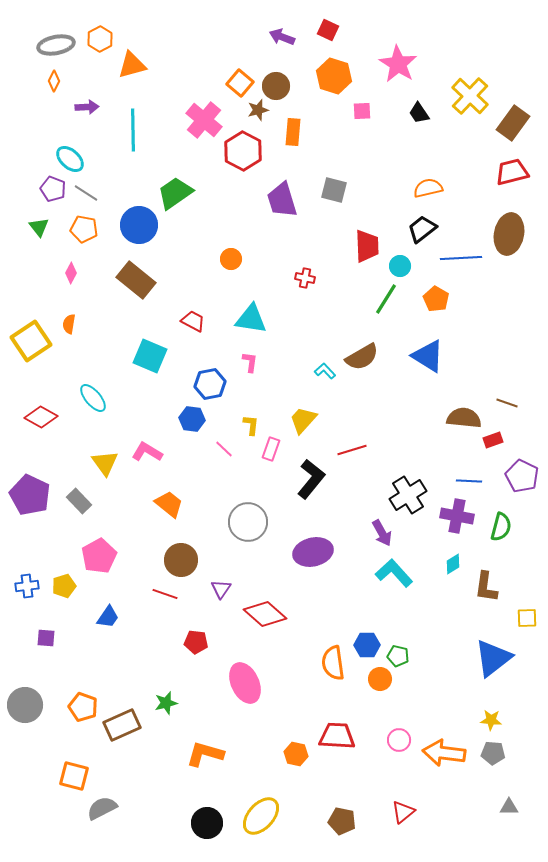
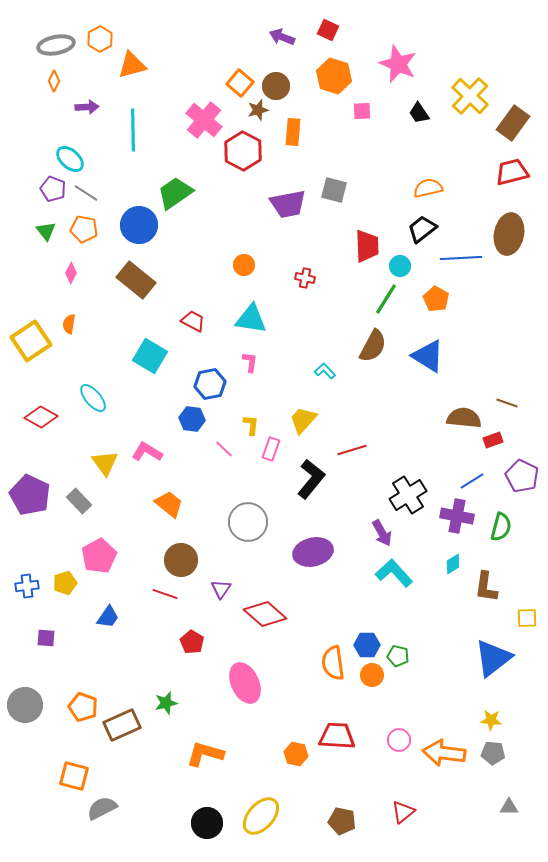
pink star at (398, 64): rotated 9 degrees counterclockwise
purple trapezoid at (282, 200): moved 6 px right, 4 px down; rotated 84 degrees counterclockwise
green triangle at (39, 227): moved 7 px right, 4 px down
orange circle at (231, 259): moved 13 px right, 6 px down
cyan square at (150, 356): rotated 8 degrees clockwise
brown semicircle at (362, 357): moved 11 px right, 11 px up; rotated 32 degrees counterclockwise
blue line at (469, 481): moved 3 px right; rotated 35 degrees counterclockwise
yellow pentagon at (64, 586): moved 1 px right, 3 px up
red pentagon at (196, 642): moved 4 px left; rotated 25 degrees clockwise
orange circle at (380, 679): moved 8 px left, 4 px up
